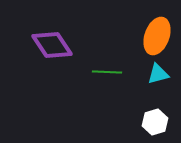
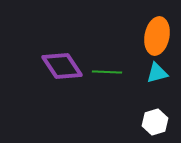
orange ellipse: rotated 9 degrees counterclockwise
purple diamond: moved 10 px right, 21 px down
cyan triangle: moved 1 px left, 1 px up
